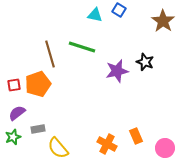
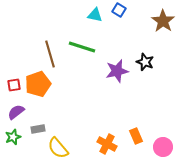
purple semicircle: moved 1 px left, 1 px up
pink circle: moved 2 px left, 1 px up
